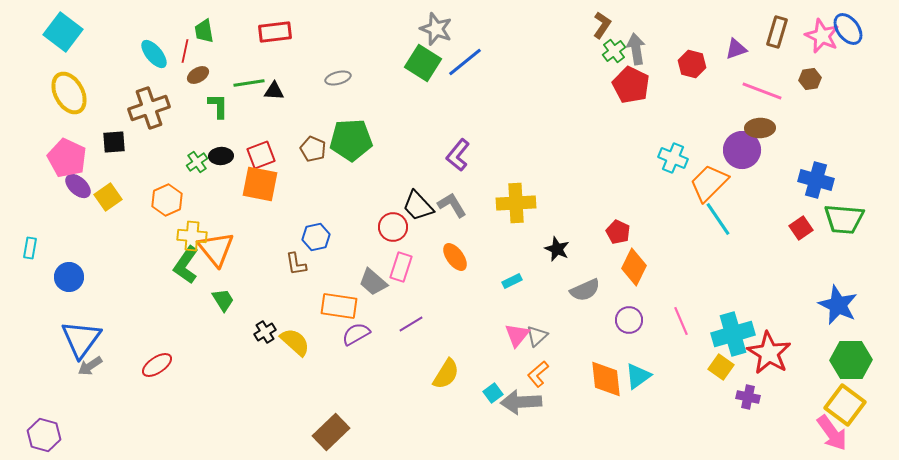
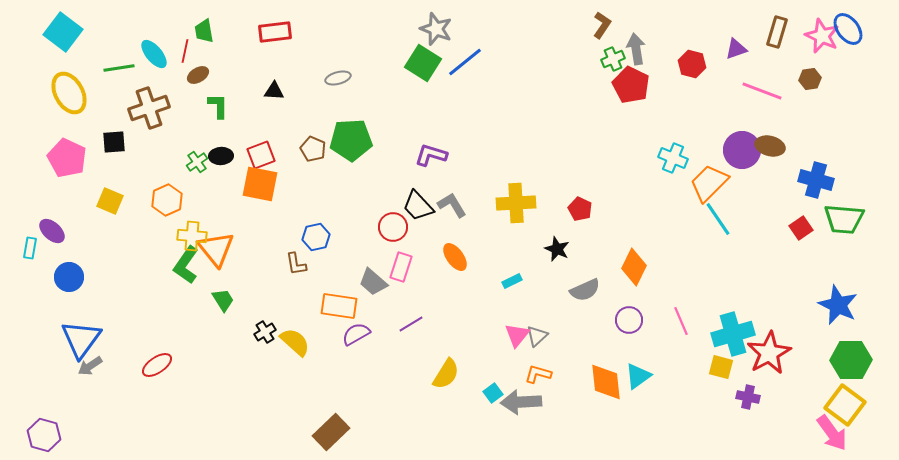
green cross at (614, 51): moved 1 px left, 8 px down; rotated 15 degrees clockwise
green line at (249, 83): moved 130 px left, 15 px up
brown ellipse at (760, 128): moved 10 px right, 18 px down; rotated 16 degrees clockwise
purple L-shape at (458, 155): moved 27 px left; rotated 68 degrees clockwise
purple ellipse at (78, 186): moved 26 px left, 45 px down
yellow square at (108, 197): moved 2 px right, 4 px down; rotated 32 degrees counterclockwise
red pentagon at (618, 232): moved 38 px left, 23 px up
red star at (769, 353): rotated 12 degrees clockwise
yellow square at (721, 367): rotated 20 degrees counterclockwise
orange L-shape at (538, 374): rotated 56 degrees clockwise
orange diamond at (606, 379): moved 3 px down
